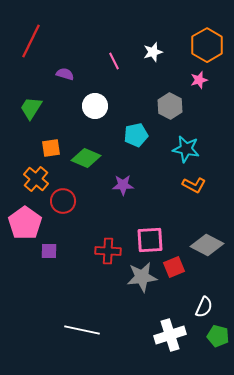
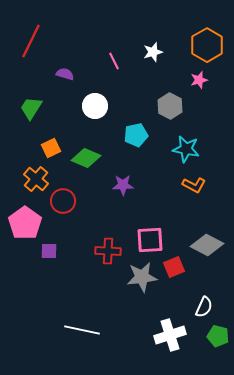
orange square: rotated 18 degrees counterclockwise
